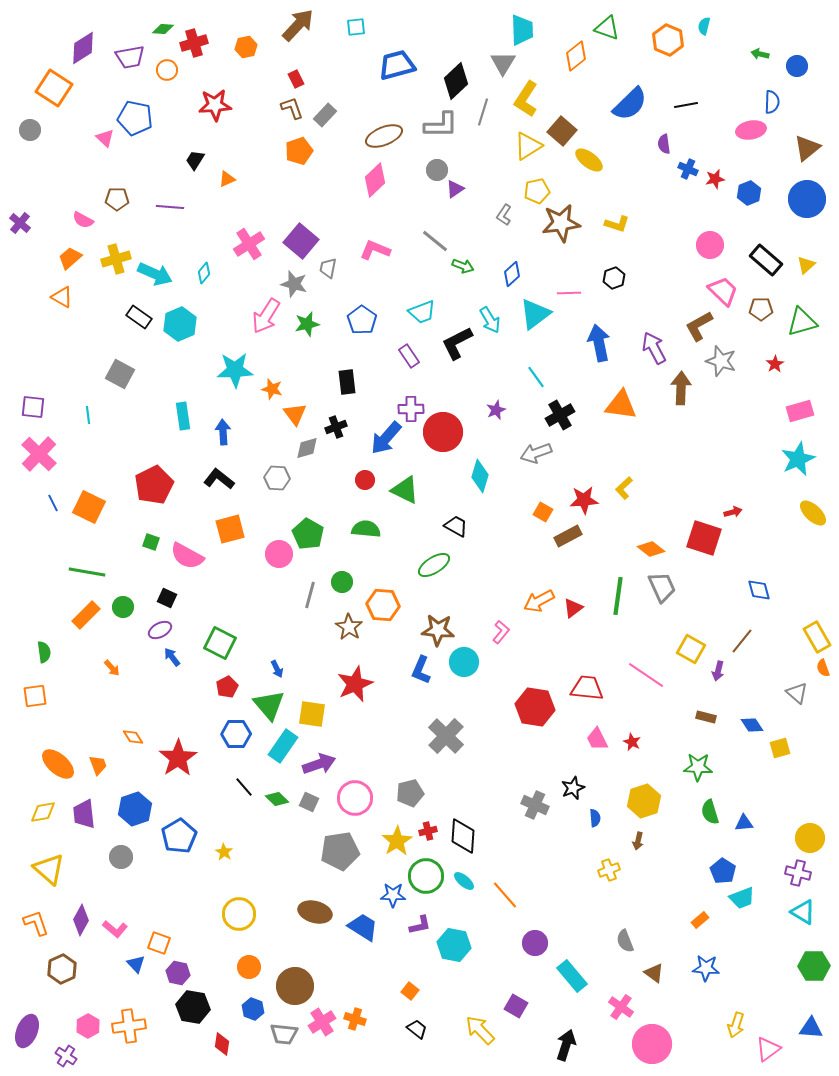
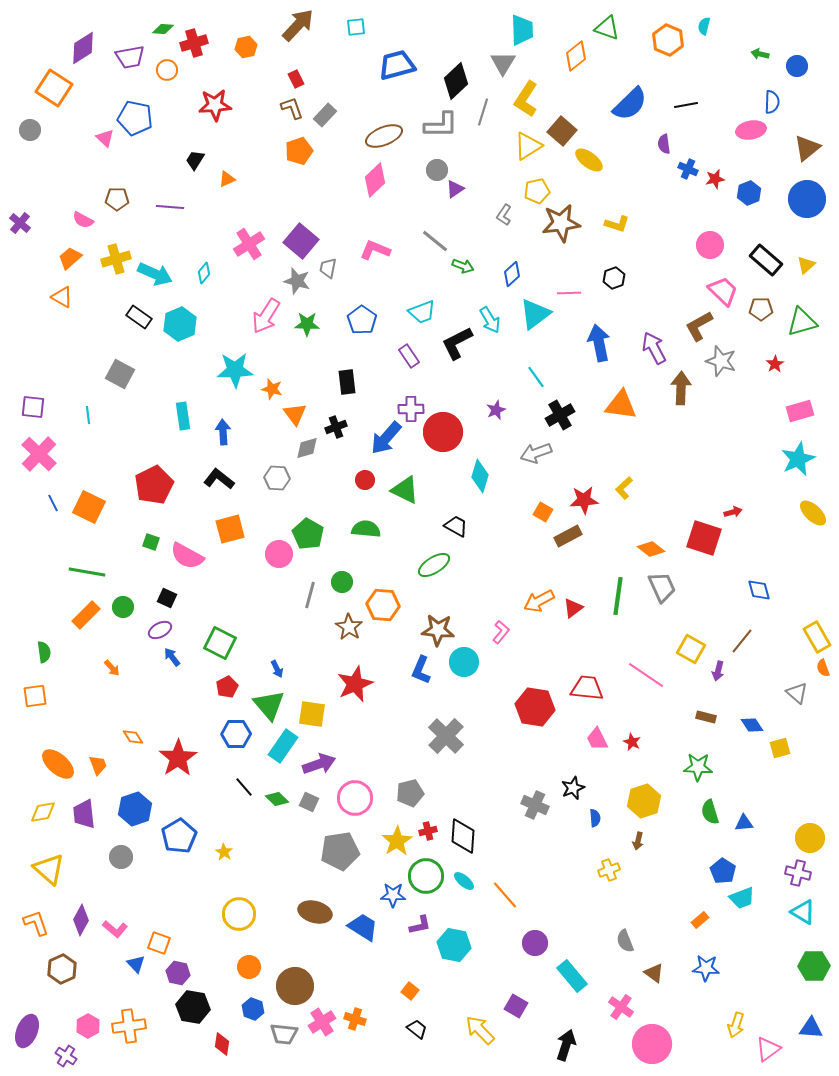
gray star at (294, 284): moved 3 px right, 3 px up
green star at (307, 324): rotated 15 degrees clockwise
